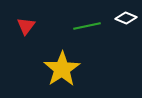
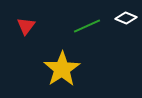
green line: rotated 12 degrees counterclockwise
